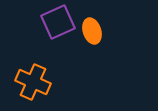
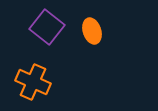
purple square: moved 11 px left, 5 px down; rotated 28 degrees counterclockwise
